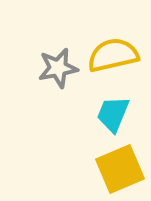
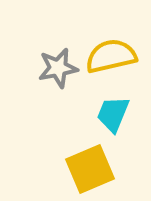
yellow semicircle: moved 2 px left, 1 px down
yellow square: moved 30 px left
